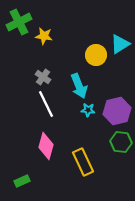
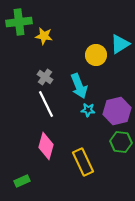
green cross: rotated 20 degrees clockwise
gray cross: moved 2 px right
